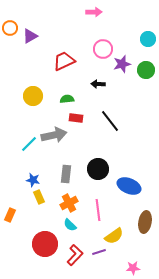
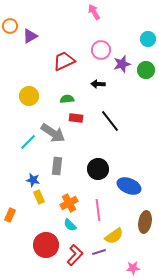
pink arrow: rotated 119 degrees counterclockwise
orange circle: moved 2 px up
pink circle: moved 2 px left, 1 px down
yellow circle: moved 4 px left
gray arrow: moved 1 px left, 2 px up; rotated 45 degrees clockwise
cyan line: moved 1 px left, 2 px up
gray rectangle: moved 9 px left, 8 px up
red circle: moved 1 px right, 1 px down
